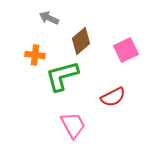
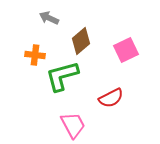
red semicircle: moved 2 px left, 1 px down
